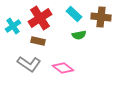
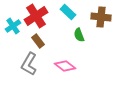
cyan rectangle: moved 6 px left, 2 px up
red cross: moved 4 px left, 2 px up
green semicircle: rotated 80 degrees clockwise
brown rectangle: rotated 40 degrees clockwise
gray L-shape: rotated 85 degrees clockwise
pink diamond: moved 2 px right, 2 px up
